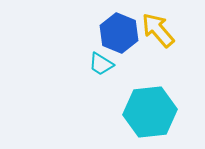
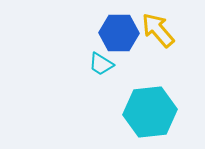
blue hexagon: rotated 21 degrees counterclockwise
